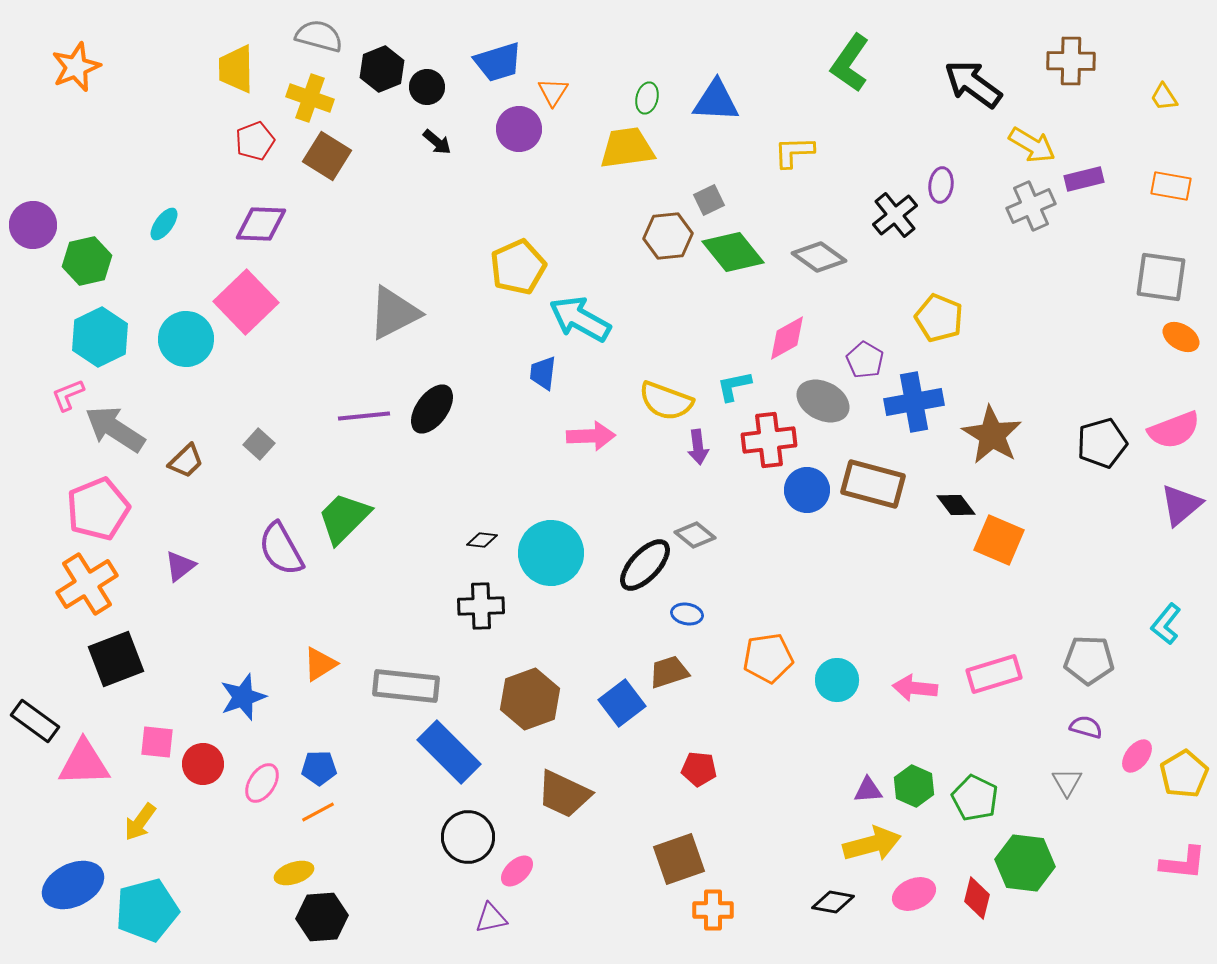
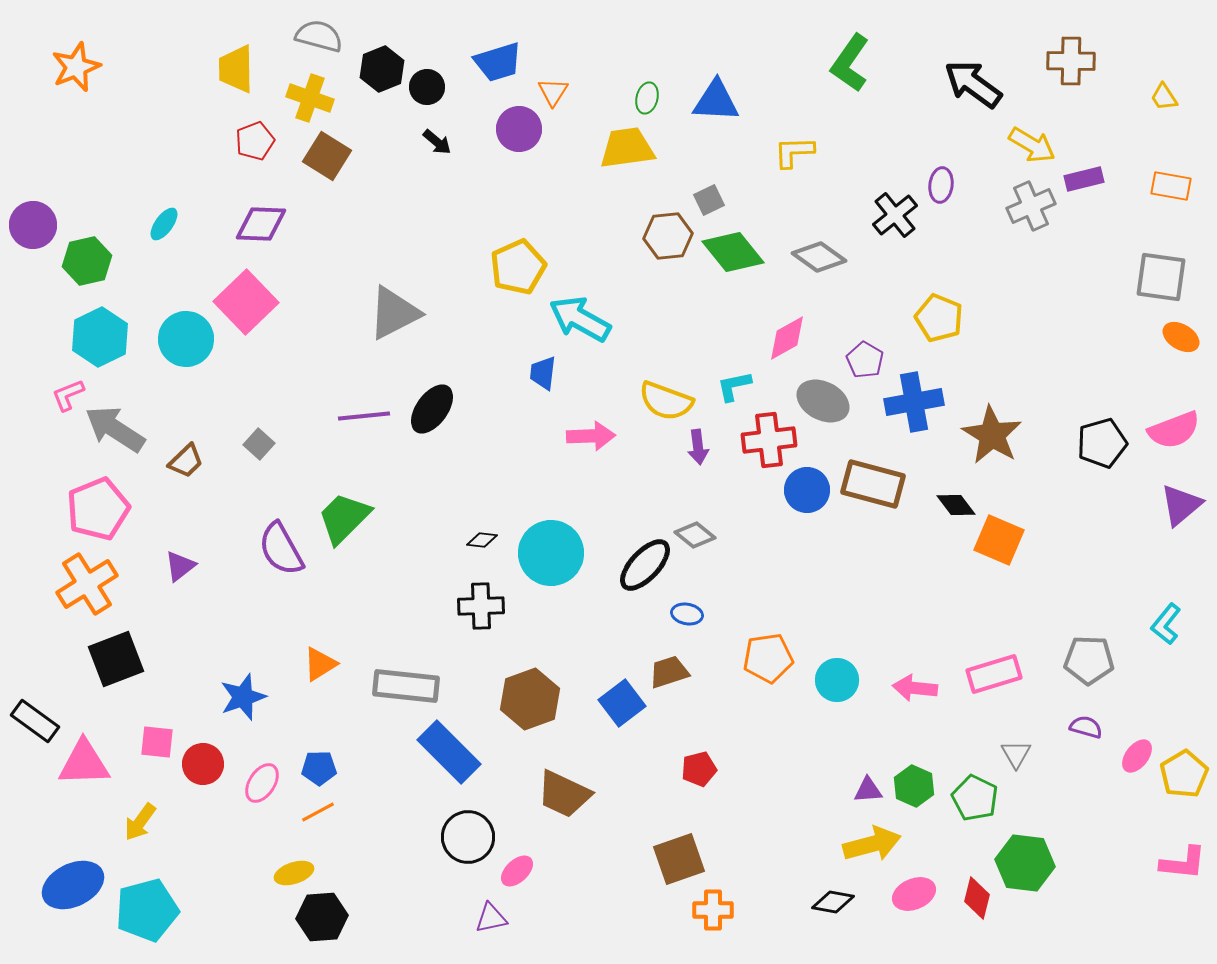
red pentagon at (699, 769): rotated 20 degrees counterclockwise
gray triangle at (1067, 782): moved 51 px left, 28 px up
